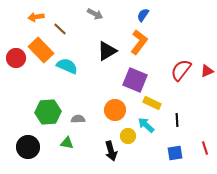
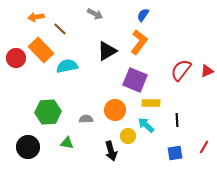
cyan semicircle: rotated 35 degrees counterclockwise
yellow rectangle: moved 1 px left; rotated 24 degrees counterclockwise
gray semicircle: moved 8 px right
red line: moved 1 px left, 1 px up; rotated 48 degrees clockwise
